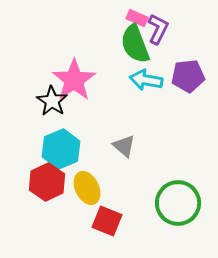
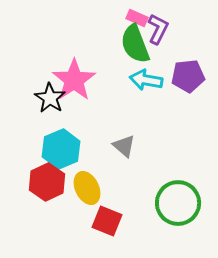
black star: moved 2 px left, 3 px up
